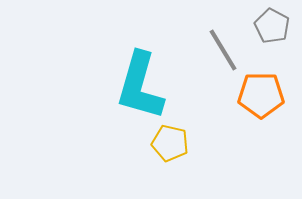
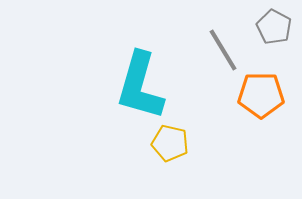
gray pentagon: moved 2 px right, 1 px down
